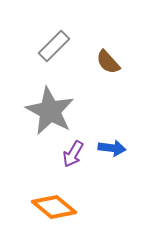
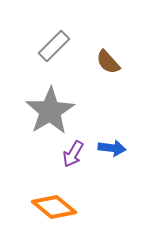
gray star: rotated 12 degrees clockwise
